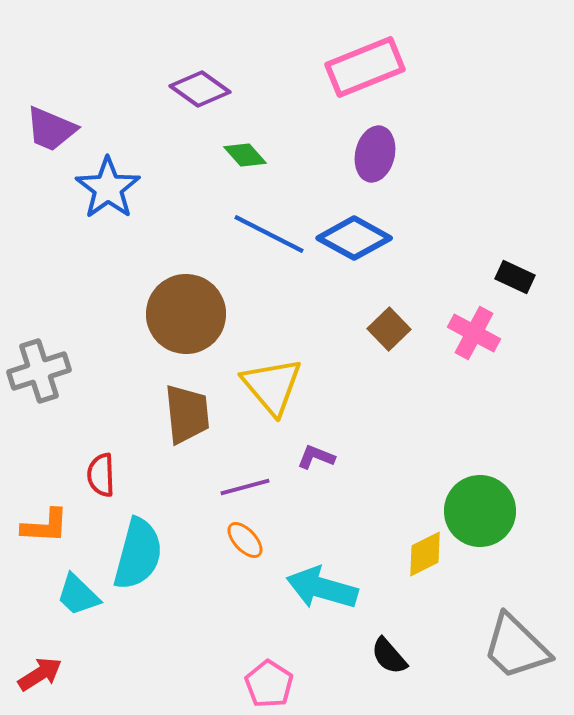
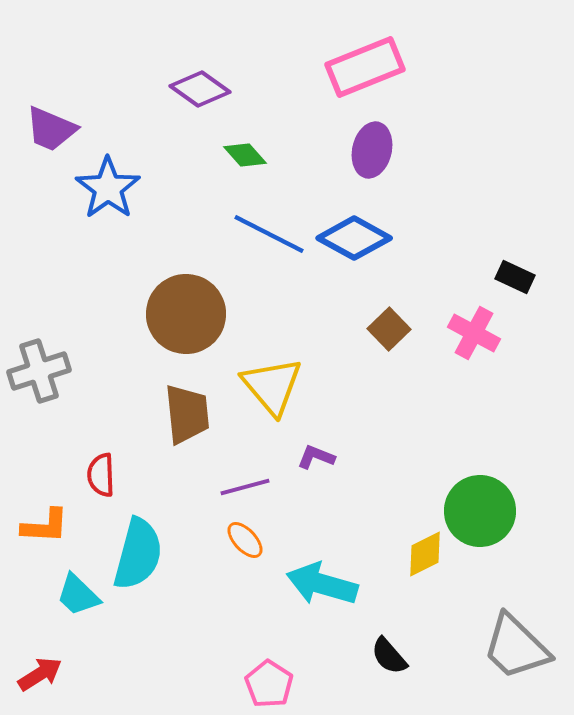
purple ellipse: moved 3 px left, 4 px up
cyan arrow: moved 4 px up
